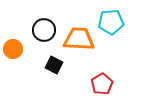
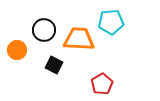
orange circle: moved 4 px right, 1 px down
